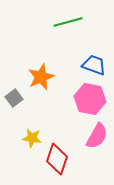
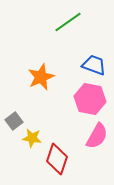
green line: rotated 20 degrees counterclockwise
gray square: moved 23 px down
